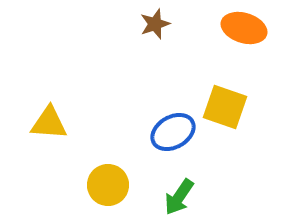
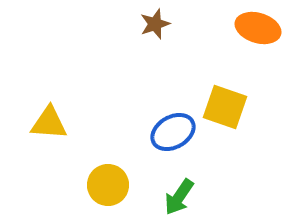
orange ellipse: moved 14 px right
